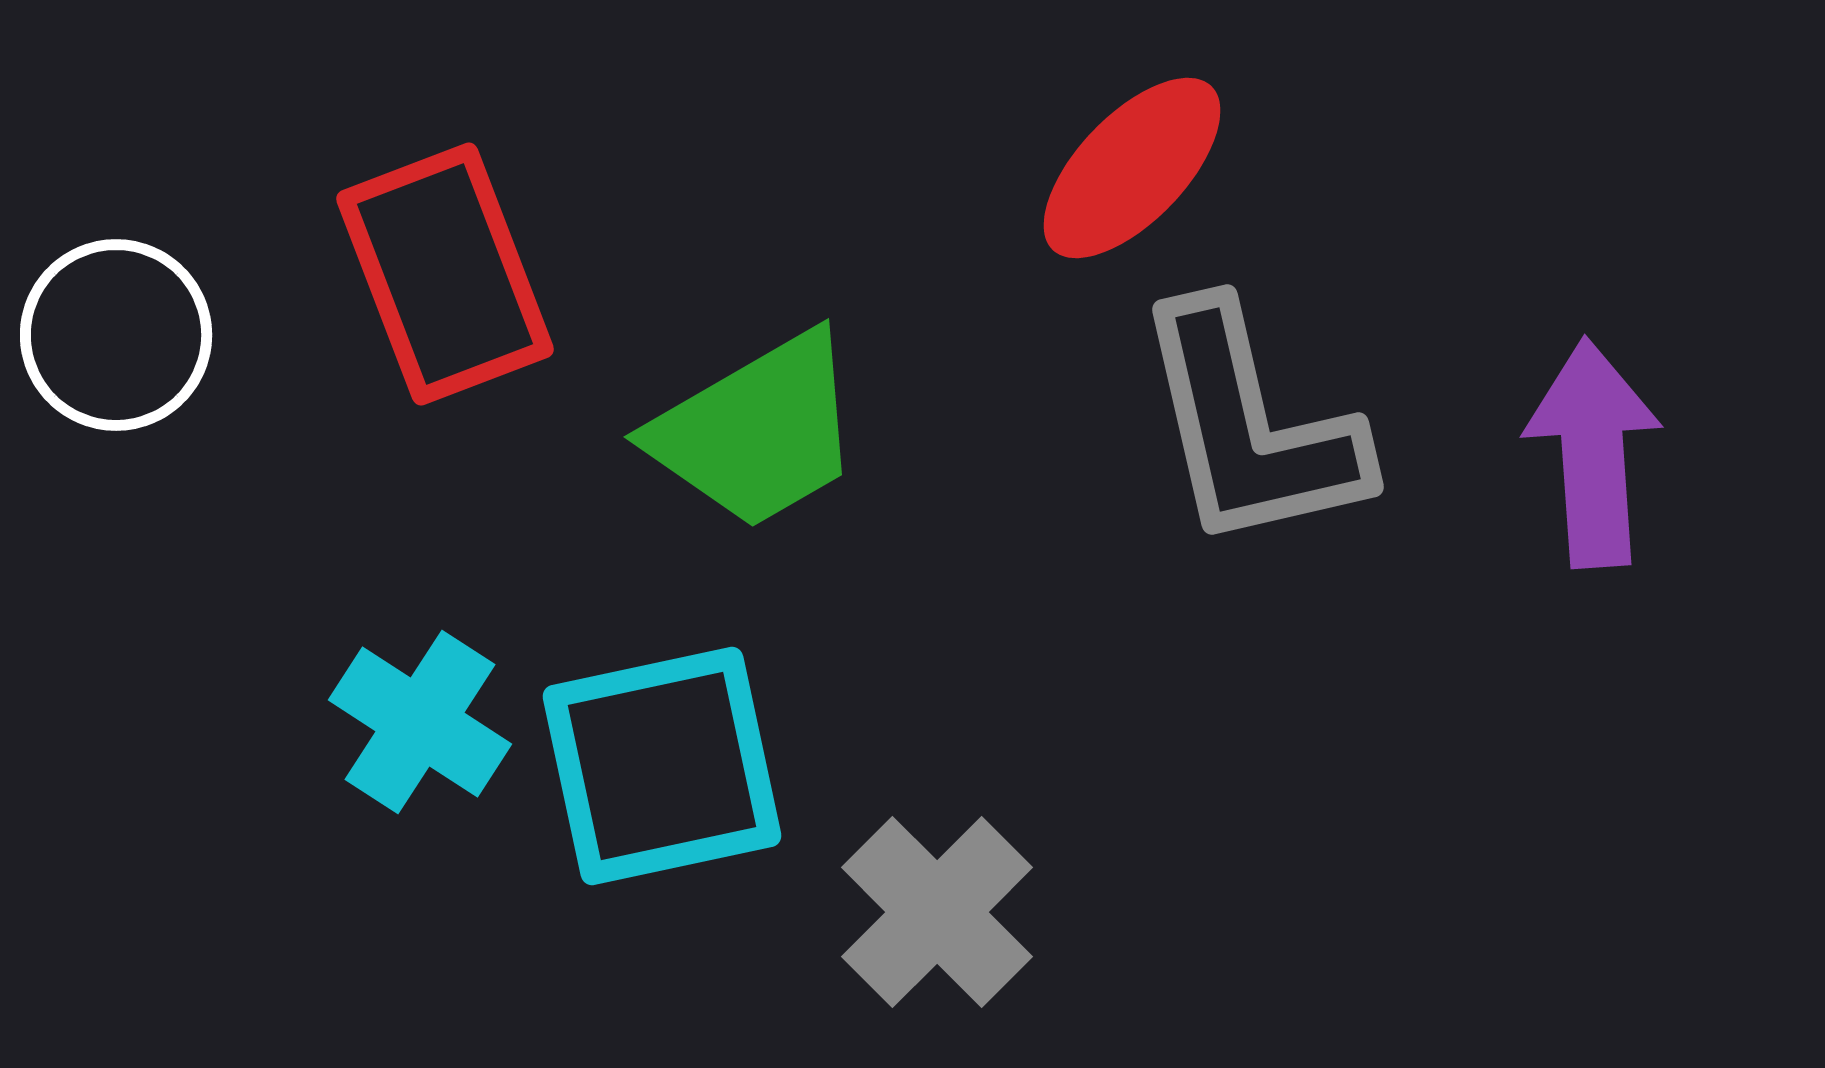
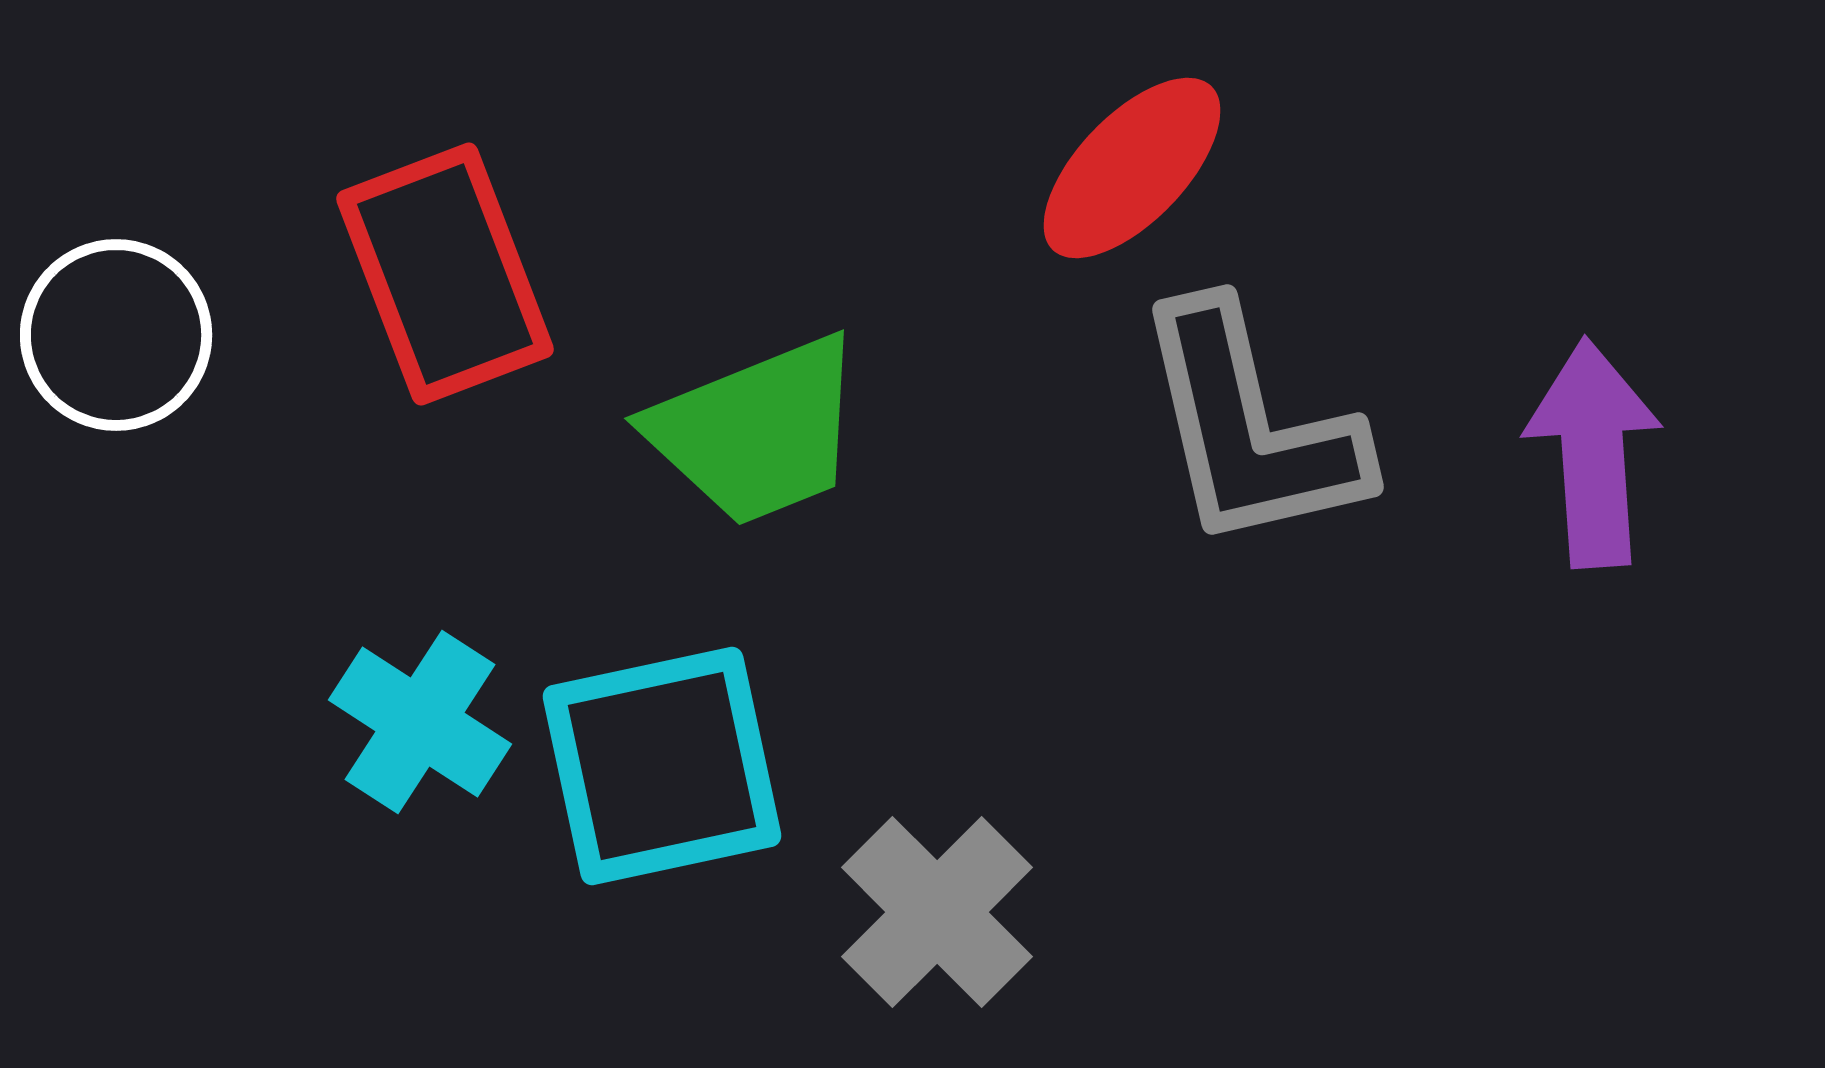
green trapezoid: rotated 8 degrees clockwise
